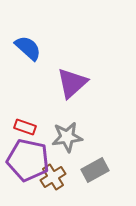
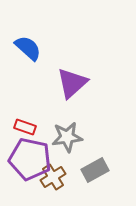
purple pentagon: moved 2 px right, 1 px up
